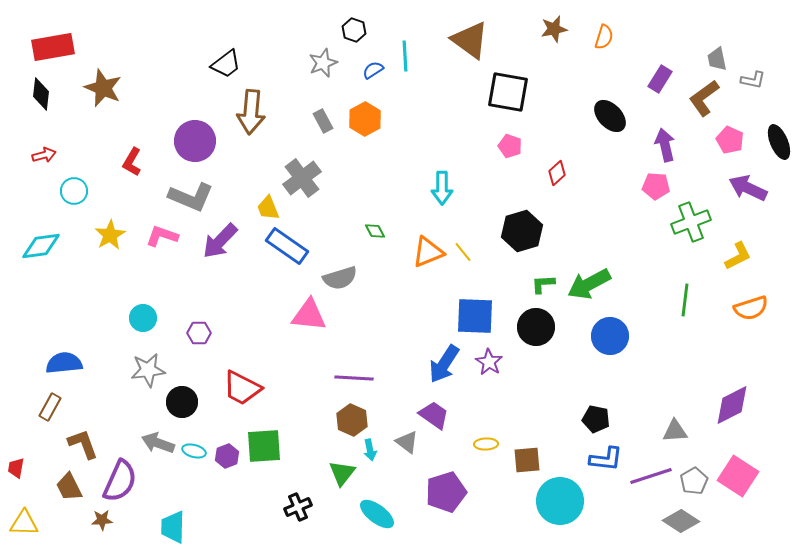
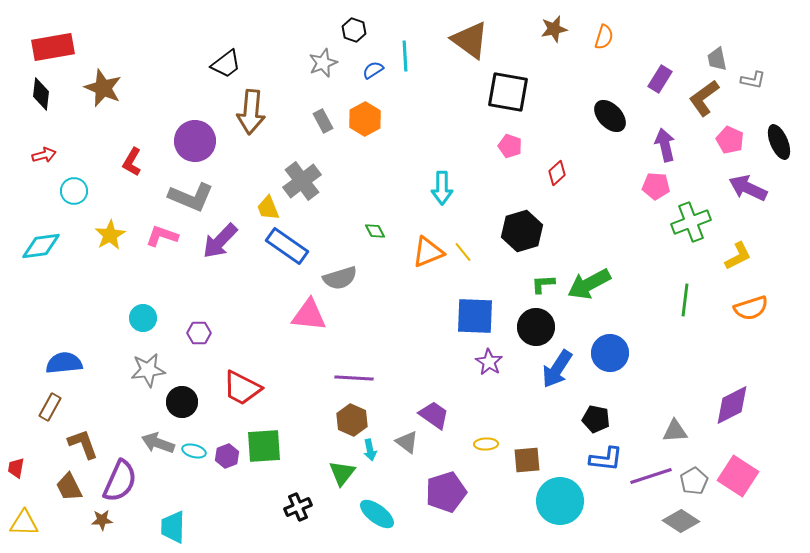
gray cross at (302, 178): moved 3 px down
blue circle at (610, 336): moved 17 px down
blue arrow at (444, 364): moved 113 px right, 5 px down
